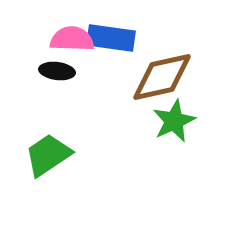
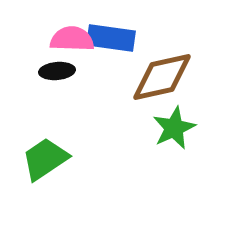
black ellipse: rotated 12 degrees counterclockwise
green star: moved 7 px down
green trapezoid: moved 3 px left, 4 px down
